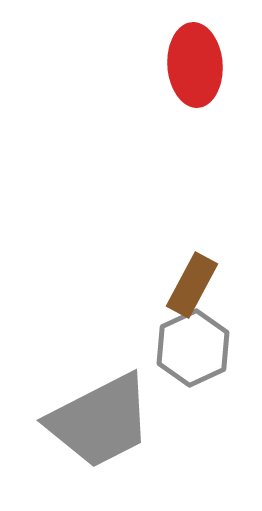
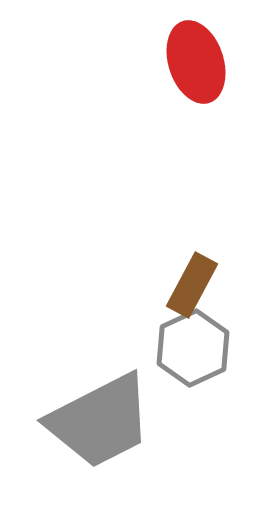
red ellipse: moved 1 px right, 3 px up; rotated 14 degrees counterclockwise
